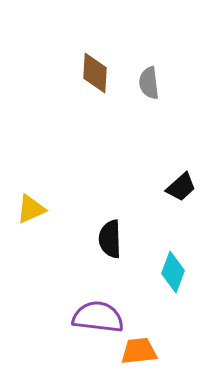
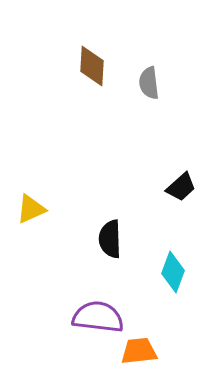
brown diamond: moved 3 px left, 7 px up
